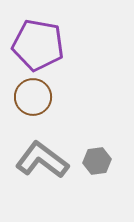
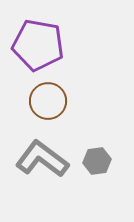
brown circle: moved 15 px right, 4 px down
gray L-shape: moved 1 px up
